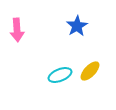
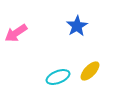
pink arrow: moved 1 px left, 3 px down; rotated 60 degrees clockwise
cyan ellipse: moved 2 px left, 2 px down
